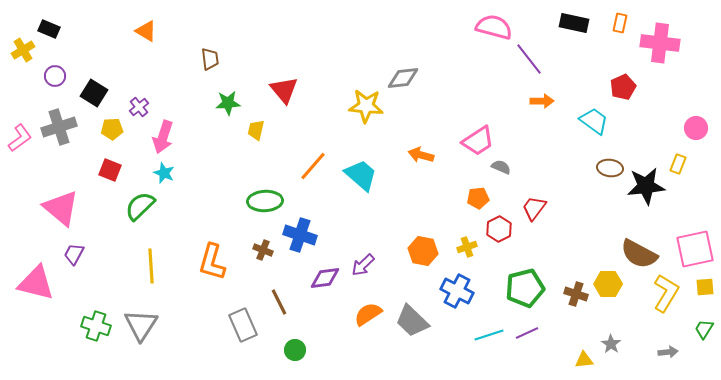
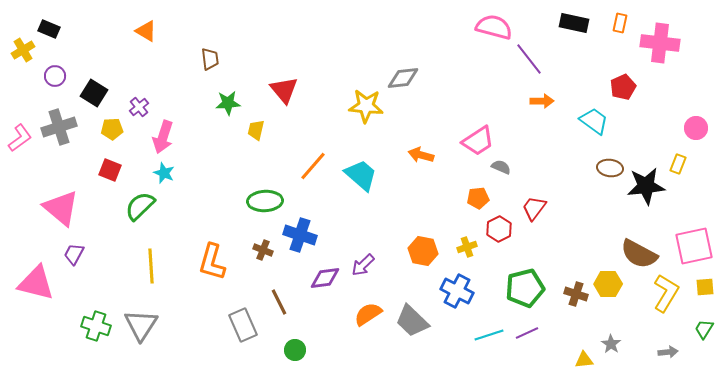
pink square at (695, 249): moved 1 px left, 3 px up
